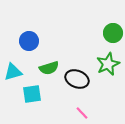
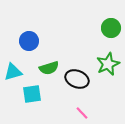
green circle: moved 2 px left, 5 px up
